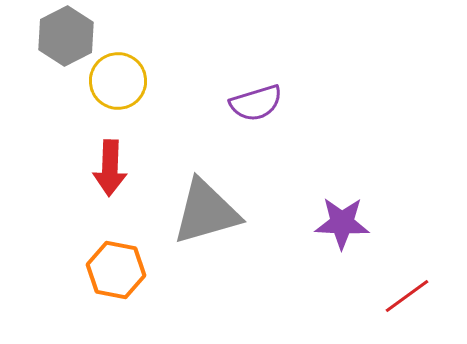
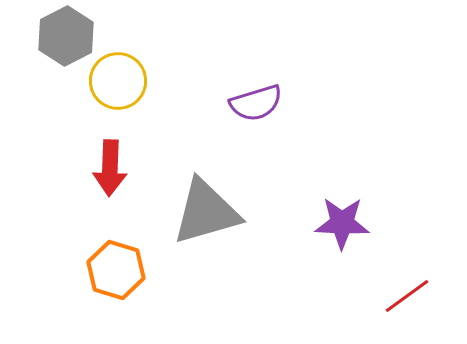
orange hexagon: rotated 6 degrees clockwise
